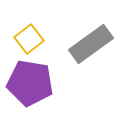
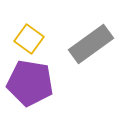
yellow square: rotated 16 degrees counterclockwise
